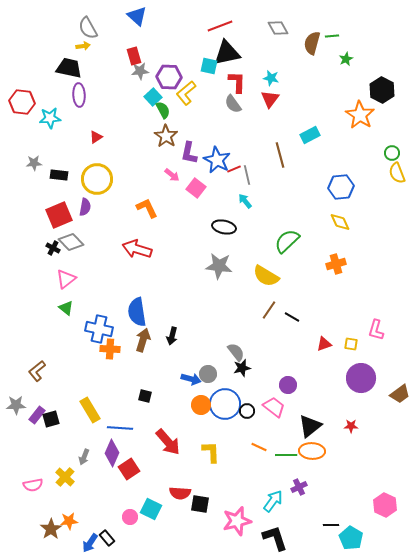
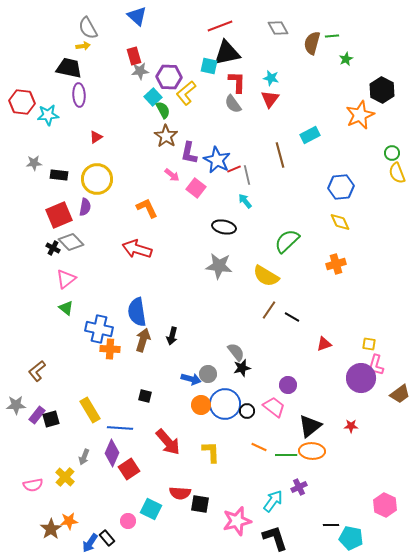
orange star at (360, 115): rotated 16 degrees clockwise
cyan star at (50, 118): moved 2 px left, 3 px up
pink L-shape at (376, 330): moved 35 px down
yellow square at (351, 344): moved 18 px right
pink circle at (130, 517): moved 2 px left, 4 px down
cyan pentagon at (351, 538): rotated 20 degrees counterclockwise
